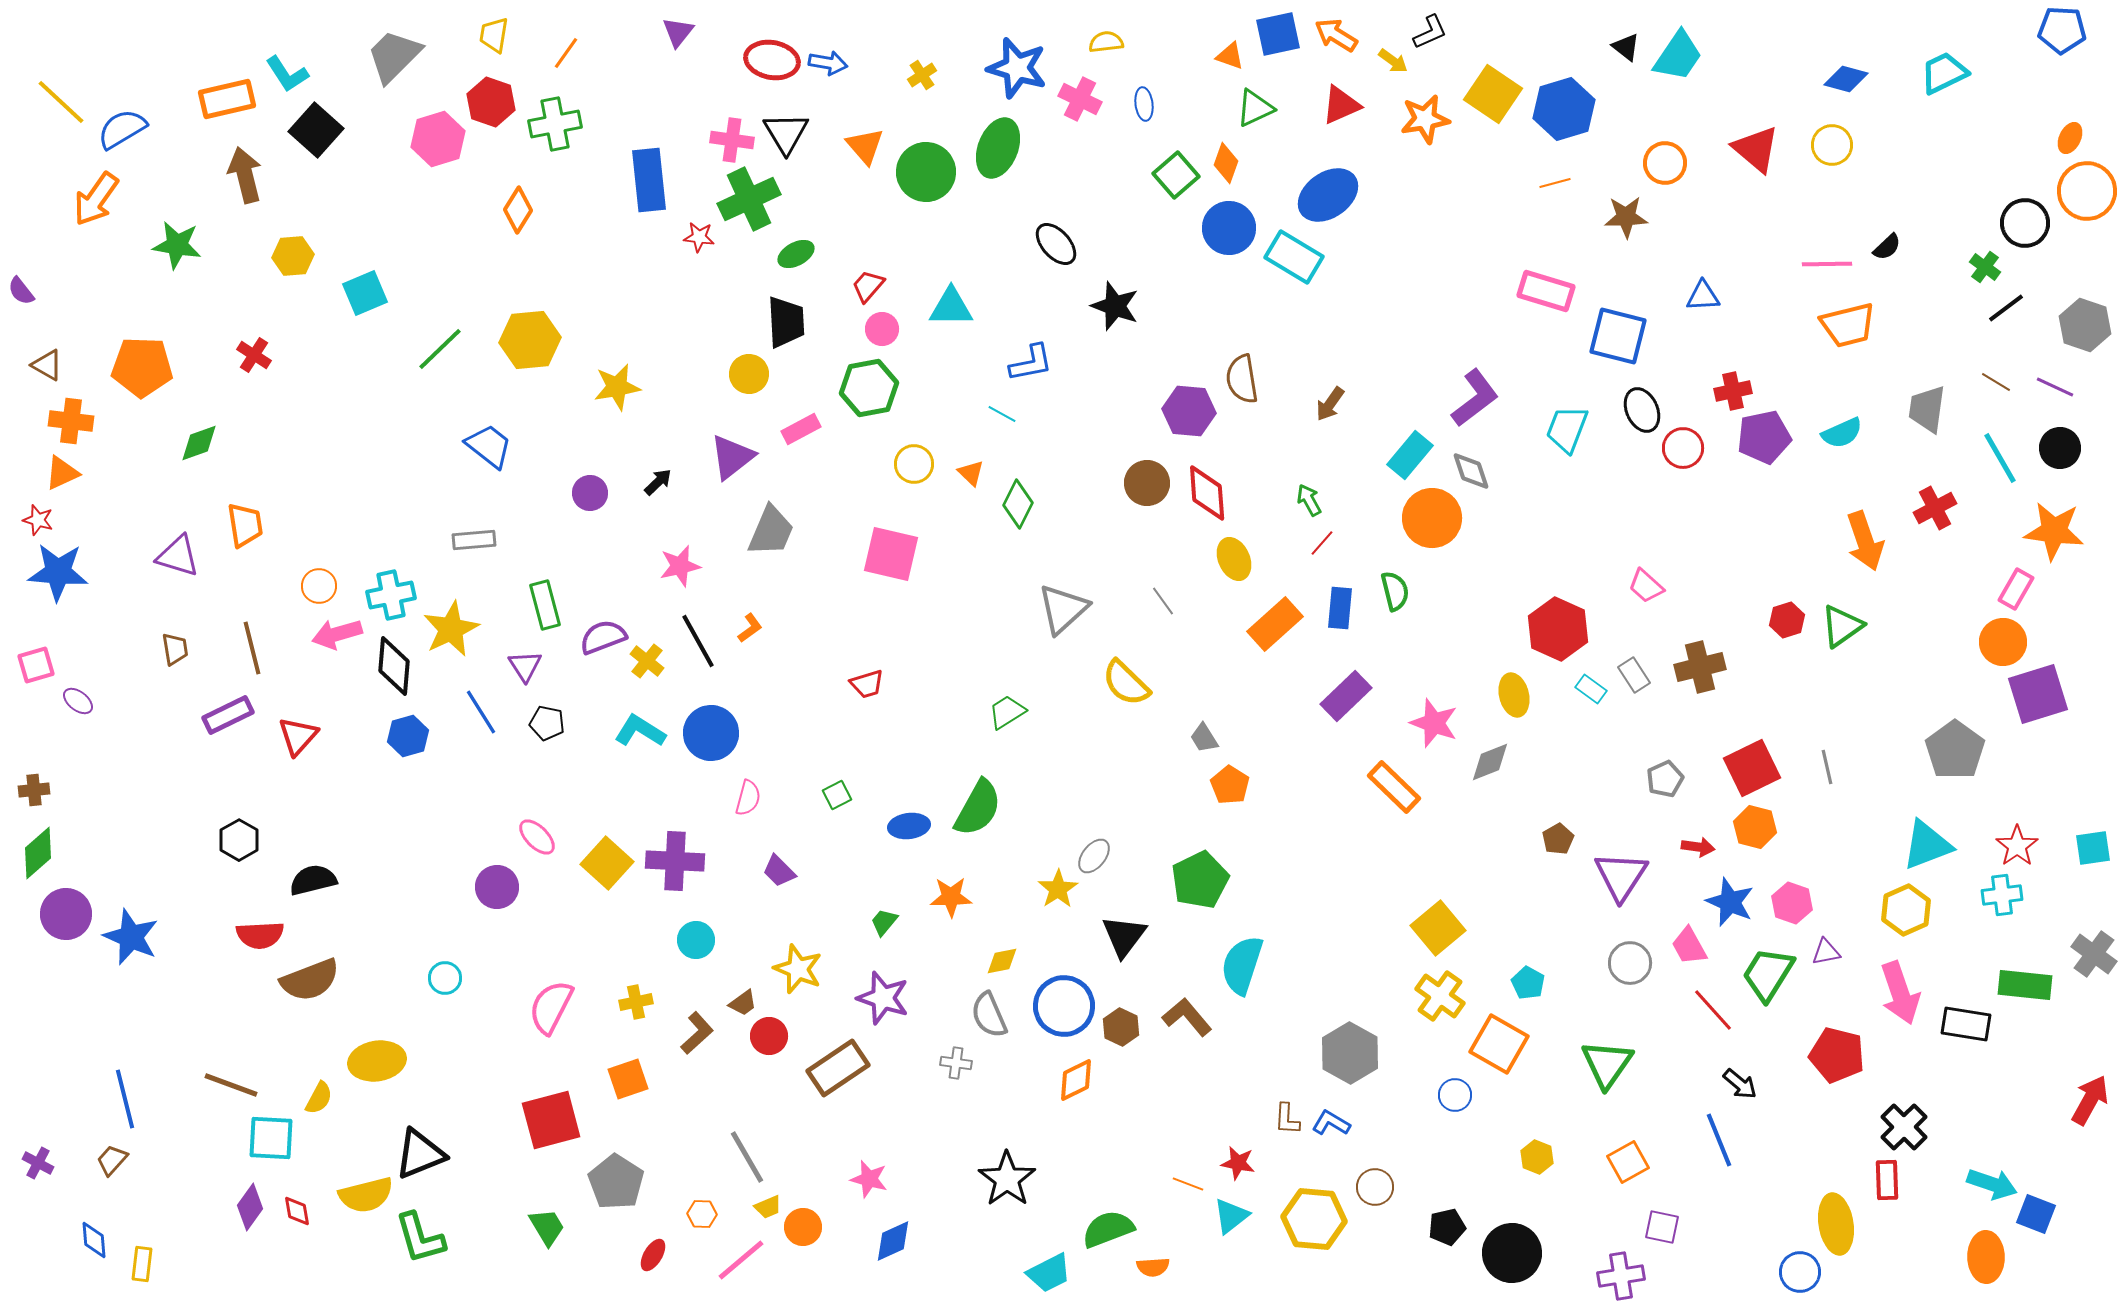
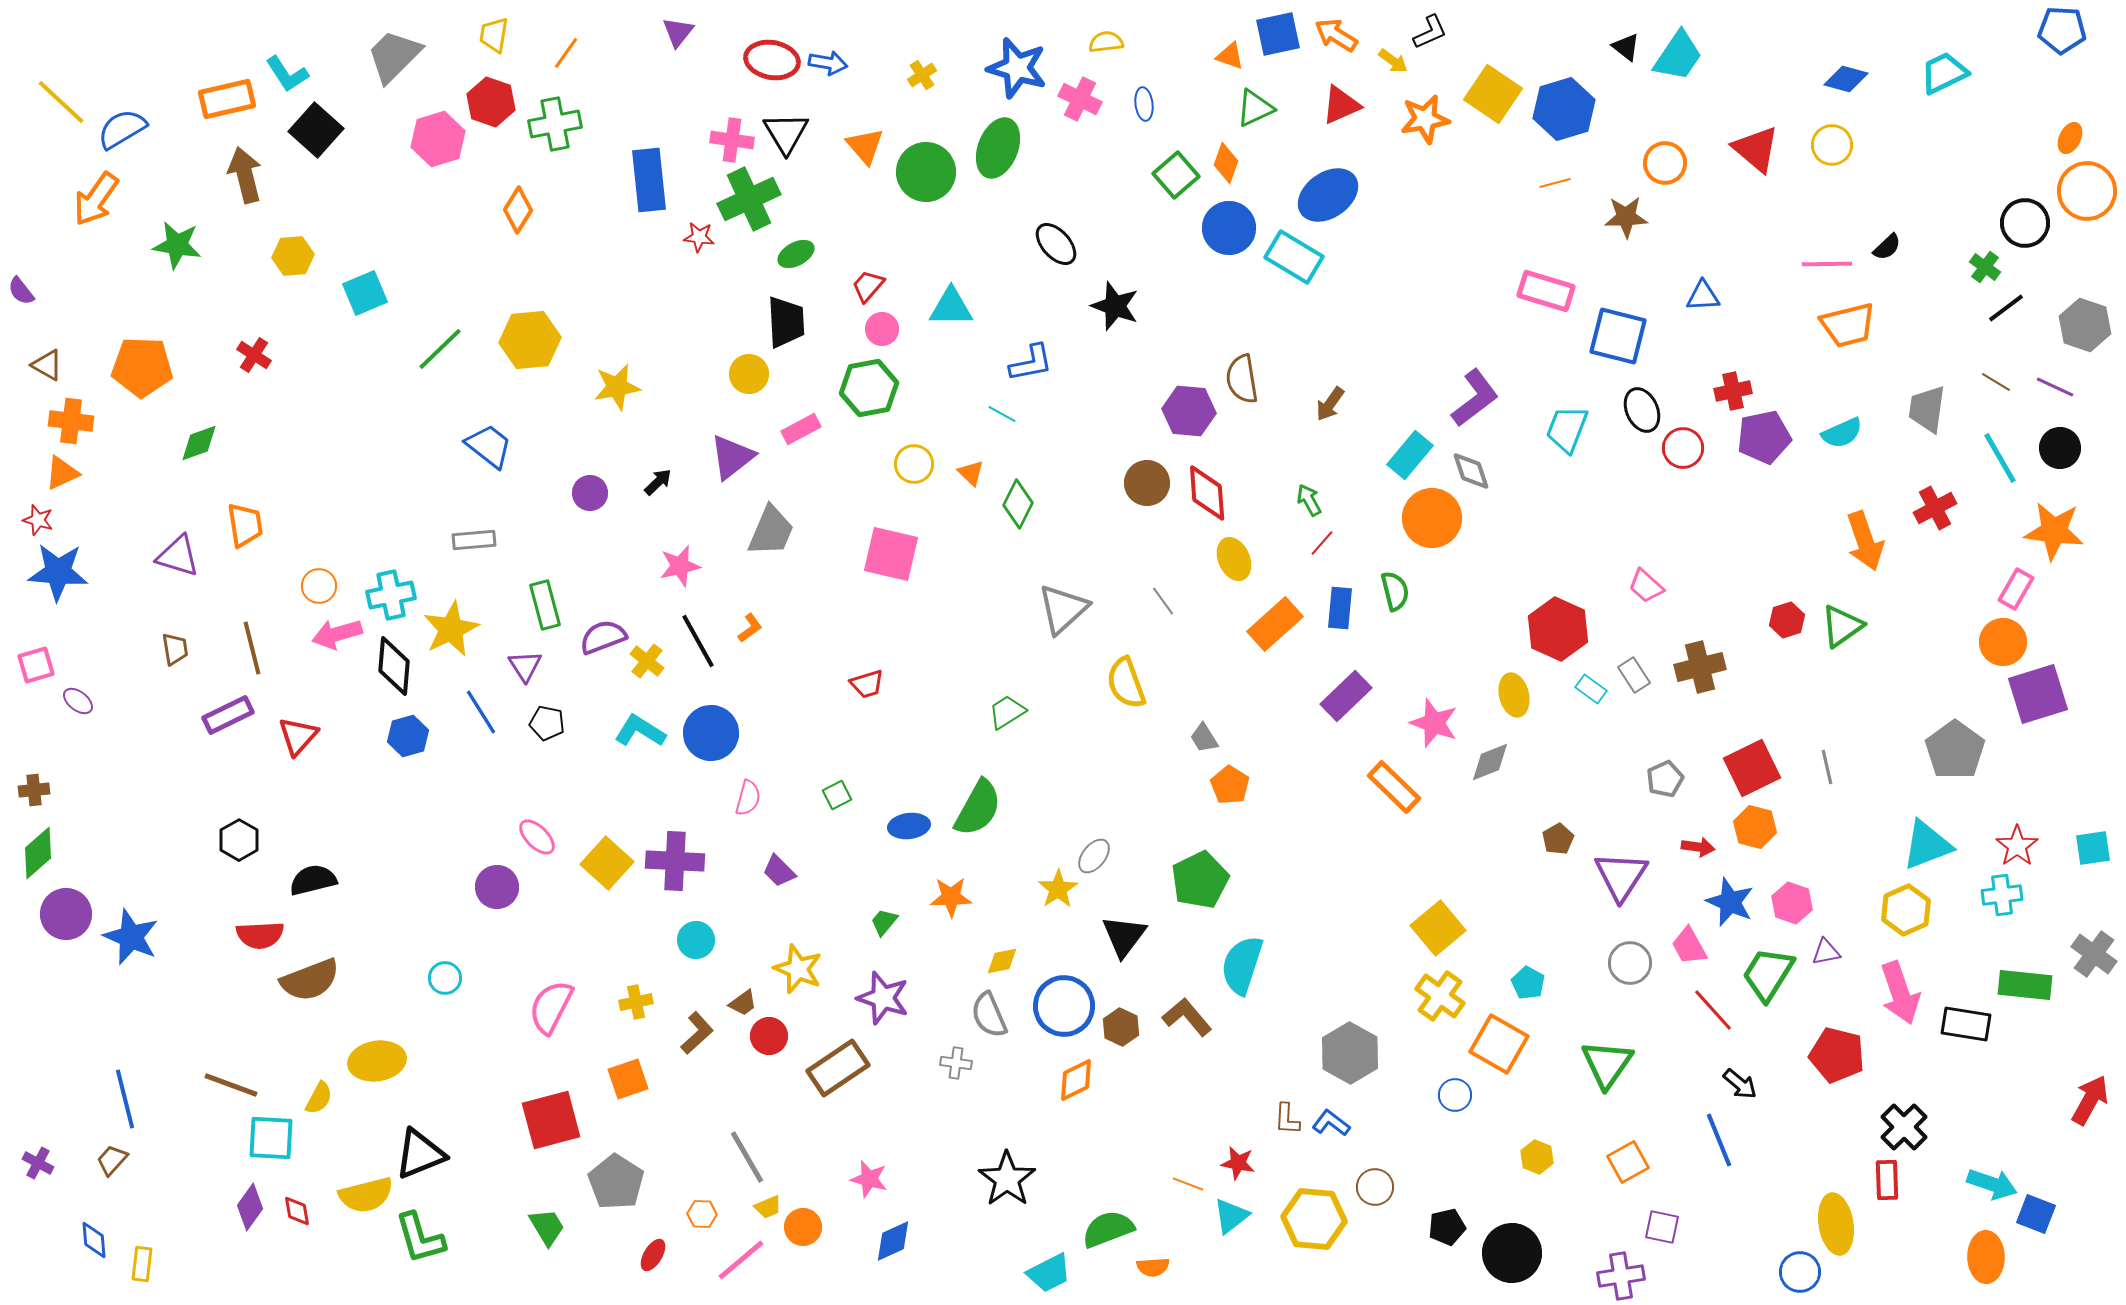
yellow semicircle at (1126, 683): rotated 26 degrees clockwise
blue L-shape at (1331, 1123): rotated 6 degrees clockwise
